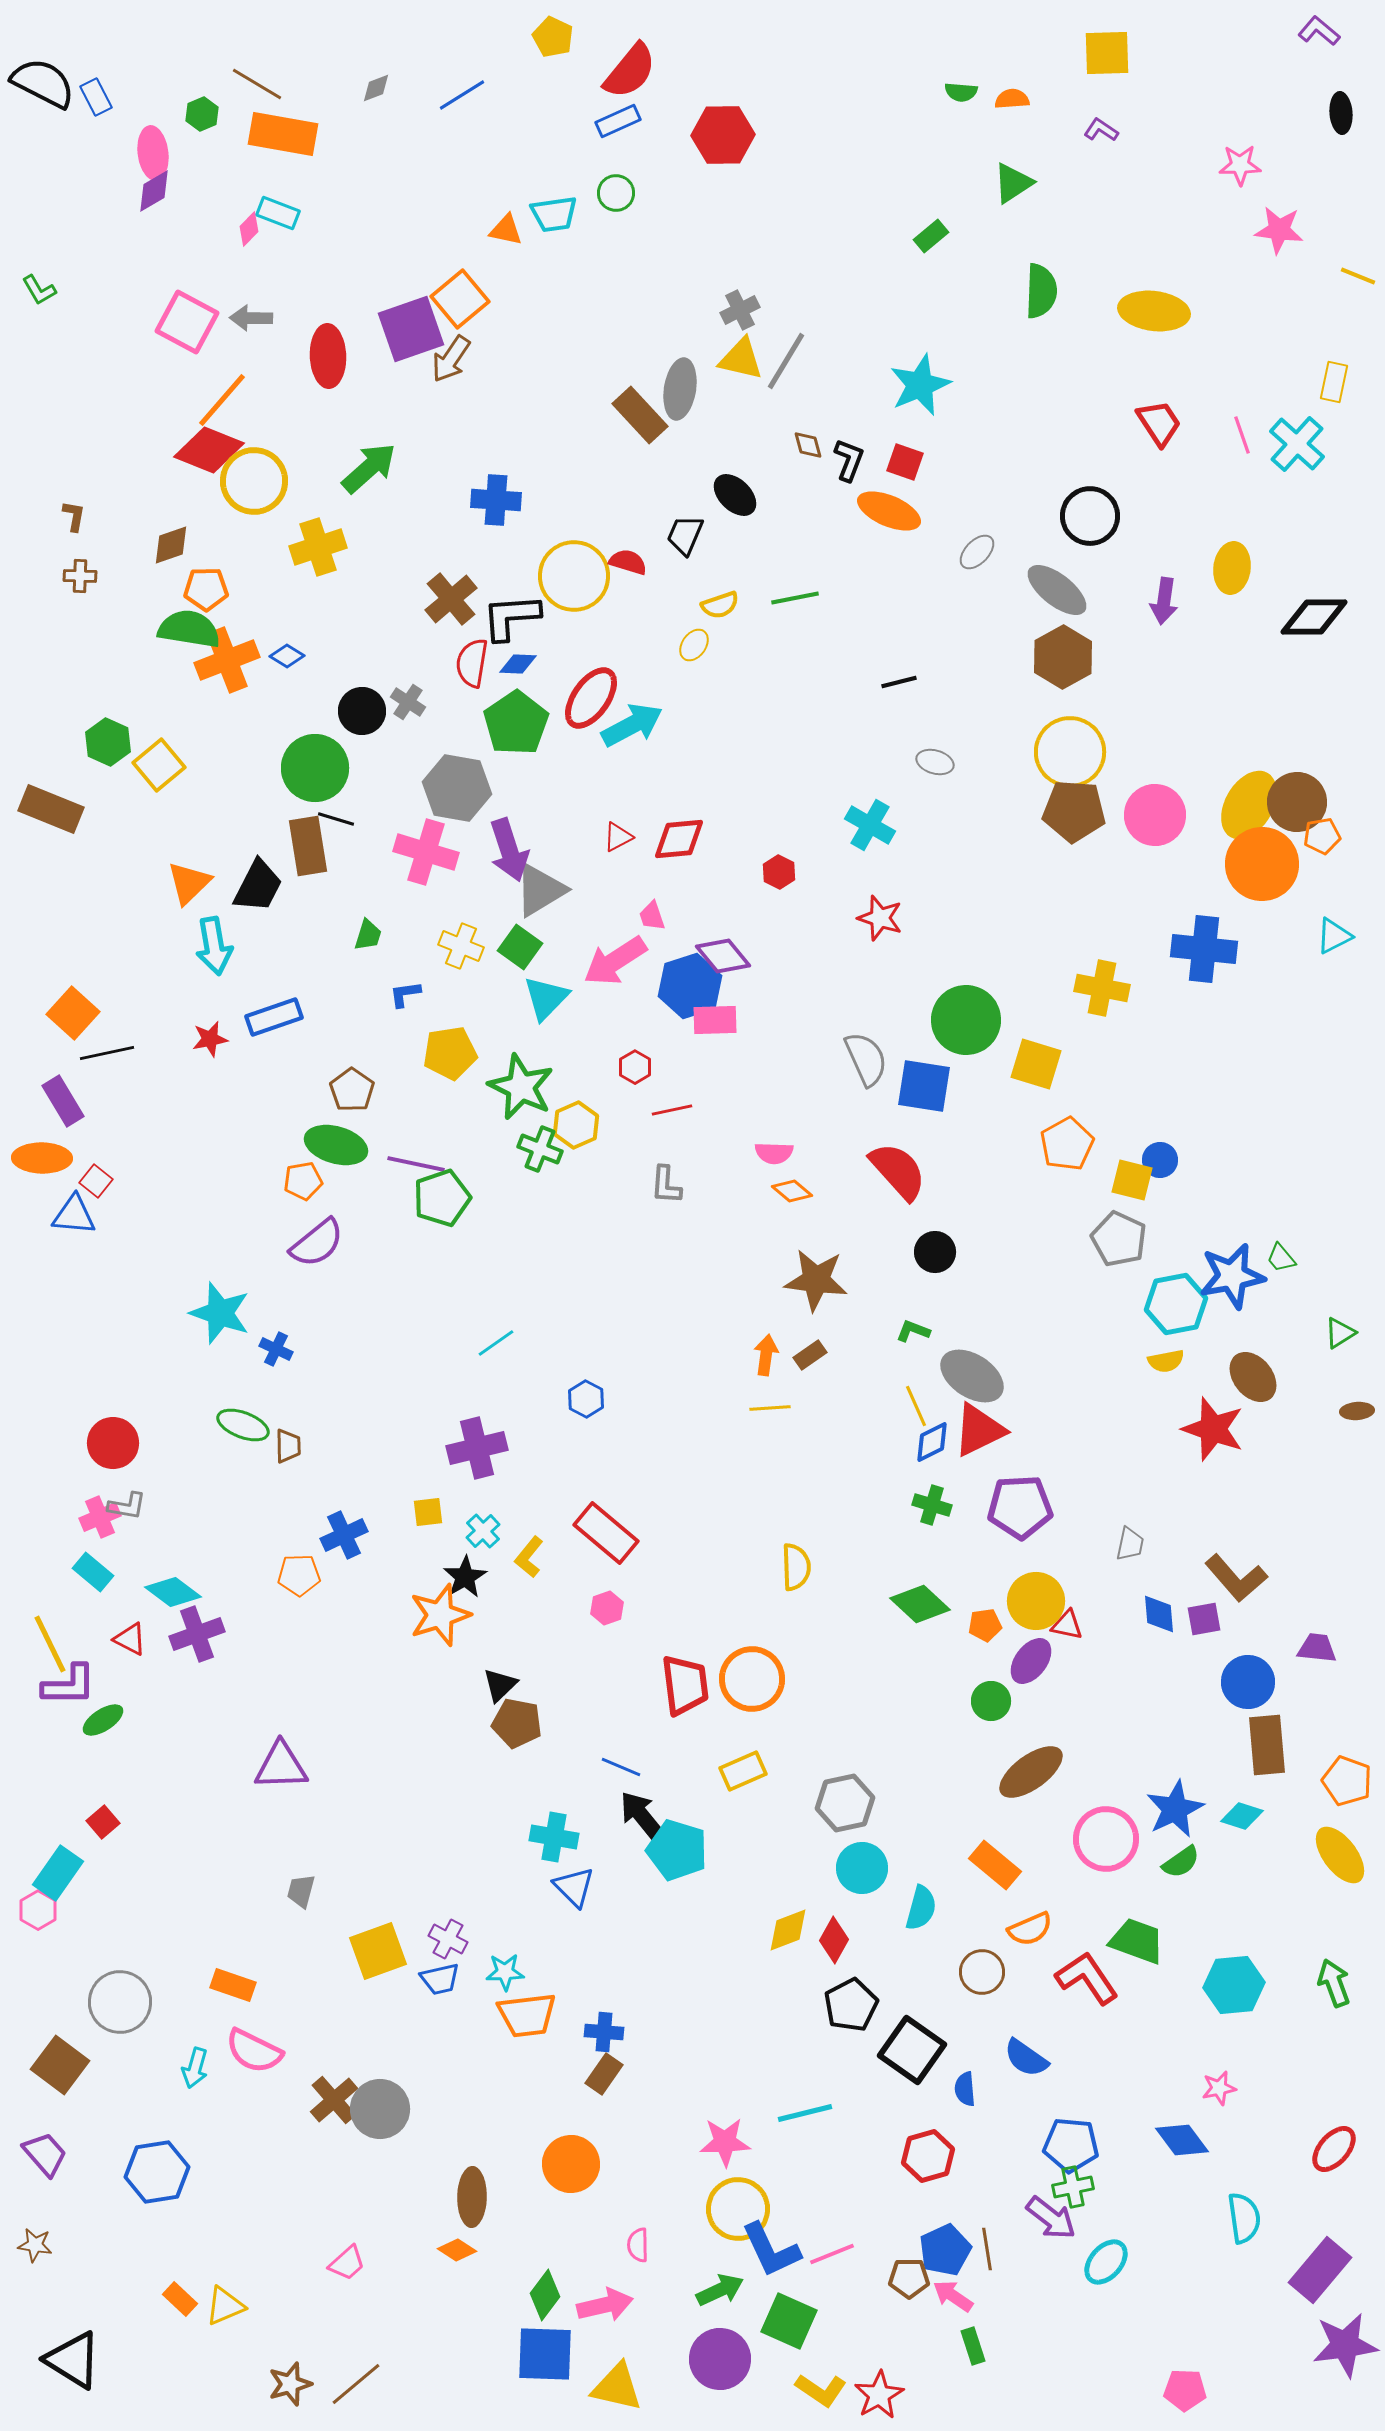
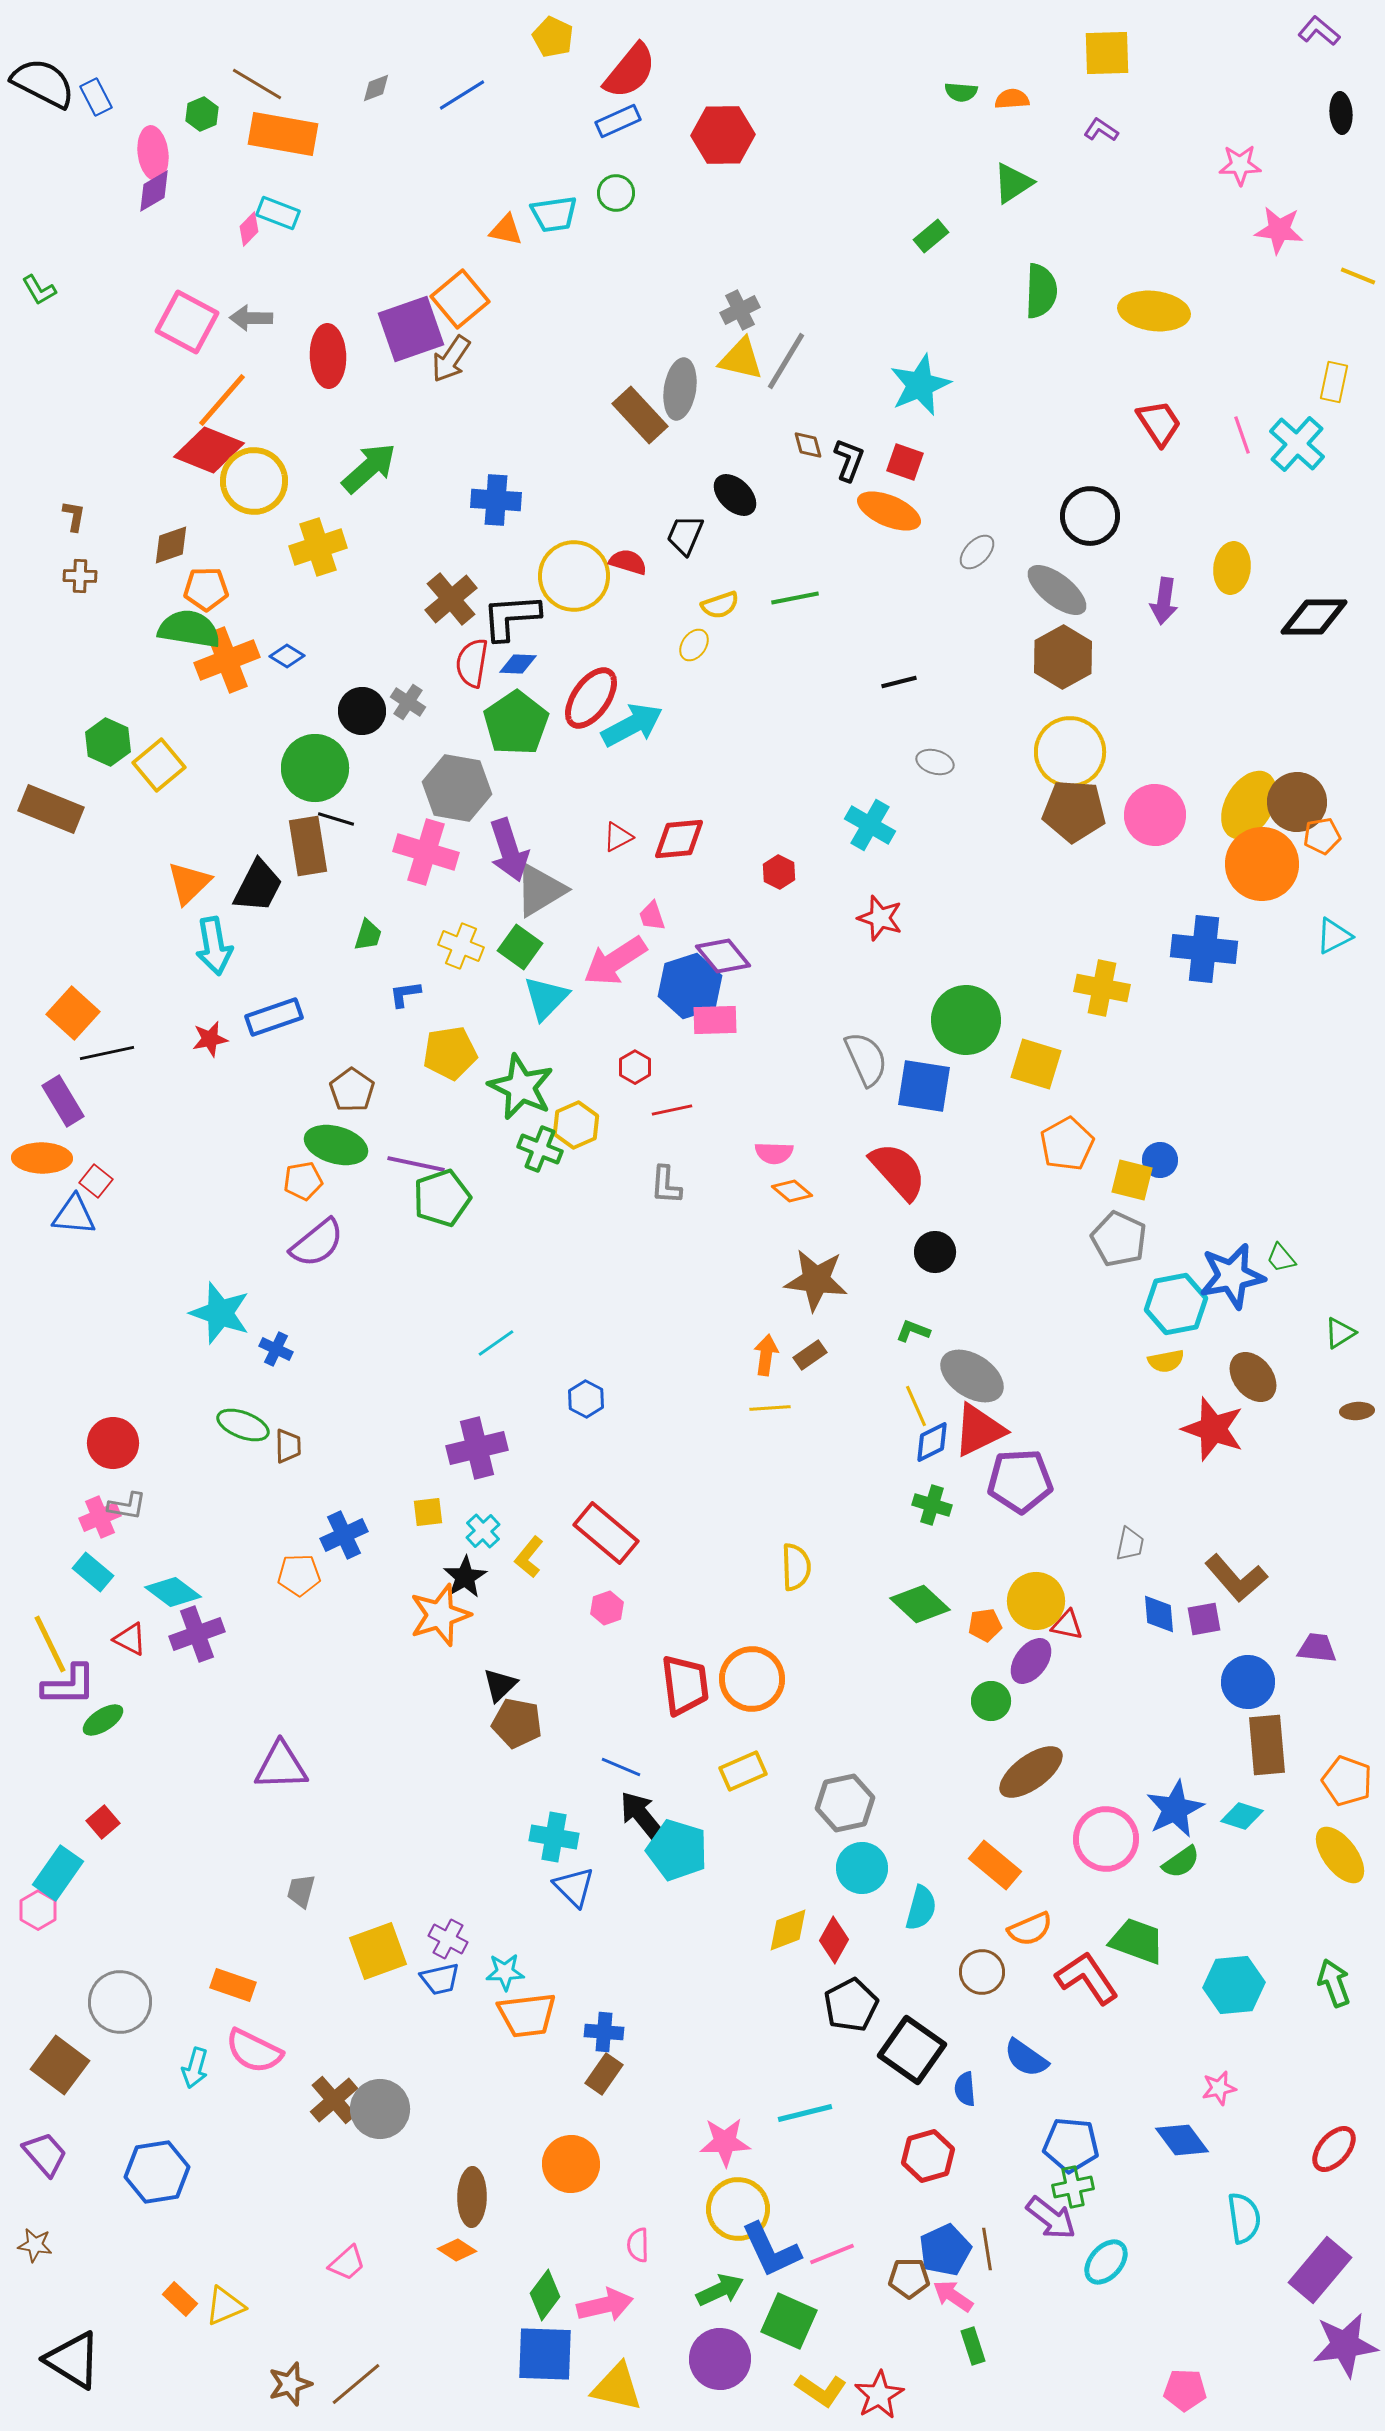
purple pentagon at (1020, 1507): moved 26 px up
